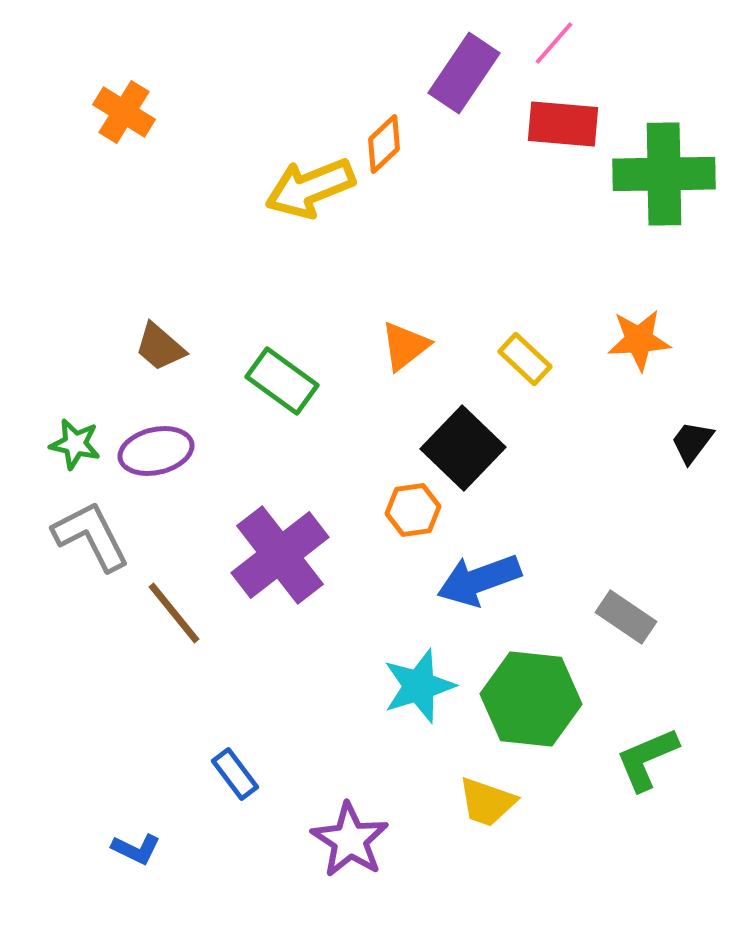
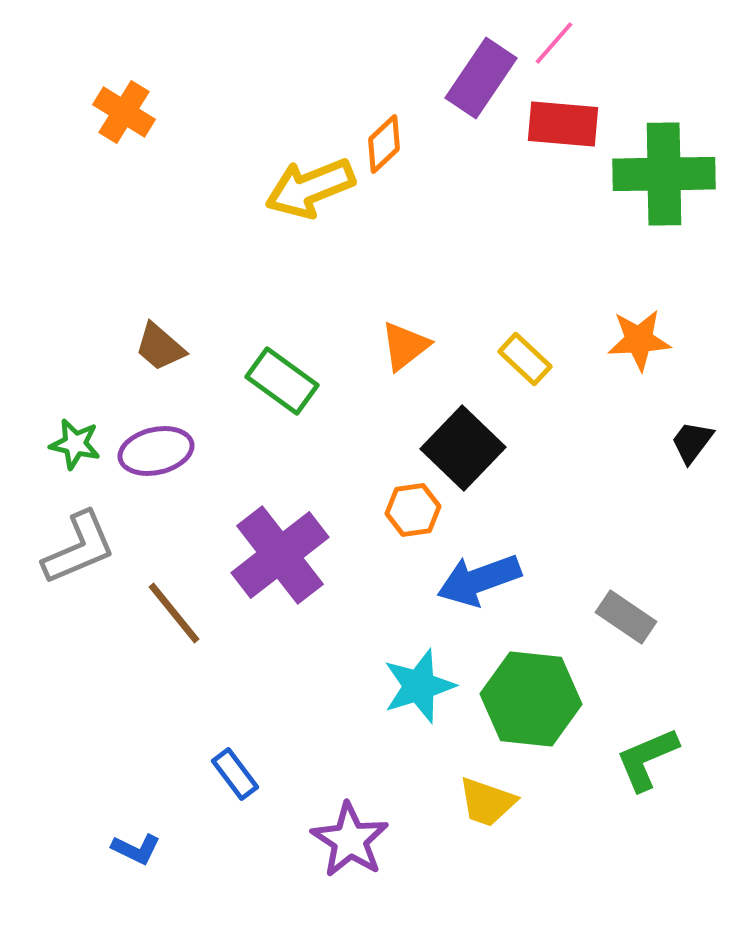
purple rectangle: moved 17 px right, 5 px down
gray L-shape: moved 12 px left, 12 px down; rotated 94 degrees clockwise
